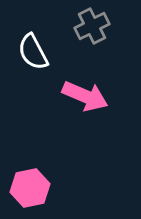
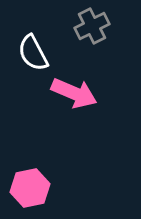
white semicircle: moved 1 px down
pink arrow: moved 11 px left, 3 px up
